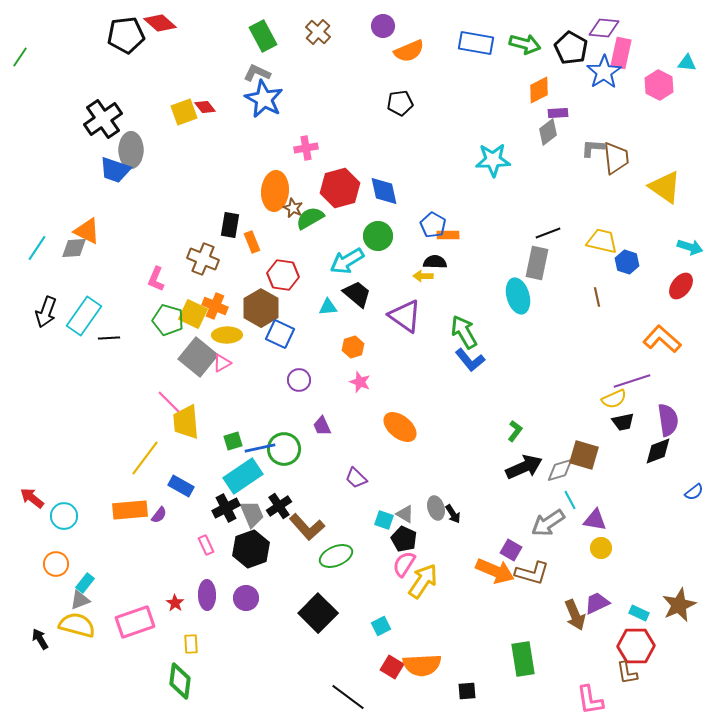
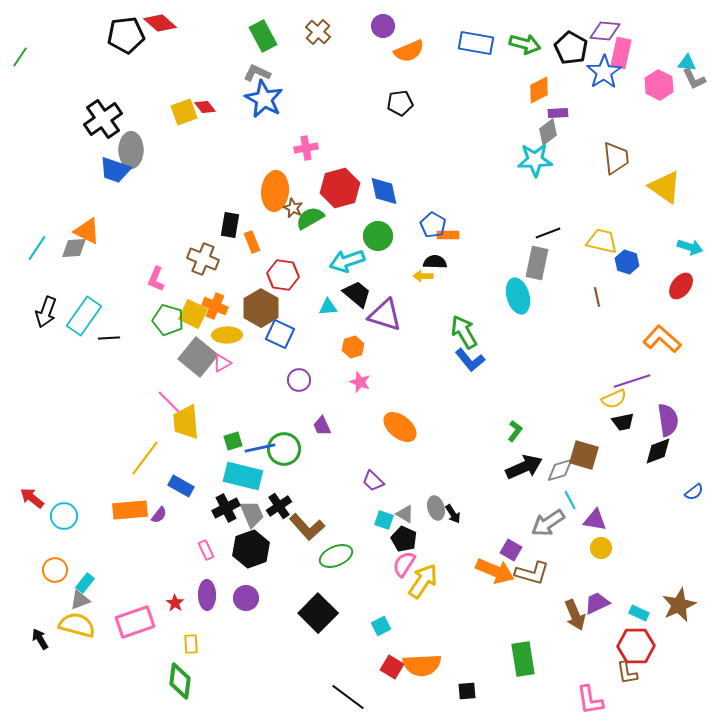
purple diamond at (604, 28): moved 1 px right, 3 px down
gray L-shape at (593, 148): moved 101 px right, 69 px up; rotated 120 degrees counterclockwise
cyan star at (493, 160): moved 42 px right
cyan arrow at (347, 261): rotated 12 degrees clockwise
purple triangle at (405, 316): moved 20 px left, 1 px up; rotated 18 degrees counterclockwise
cyan rectangle at (243, 476): rotated 48 degrees clockwise
purple trapezoid at (356, 478): moved 17 px right, 3 px down
pink rectangle at (206, 545): moved 5 px down
orange circle at (56, 564): moved 1 px left, 6 px down
